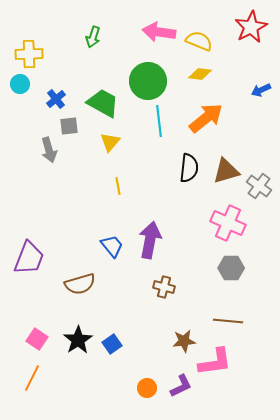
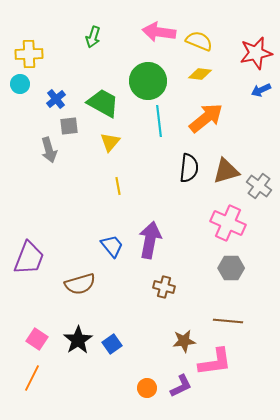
red star: moved 5 px right, 26 px down; rotated 16 degrees clockwise
